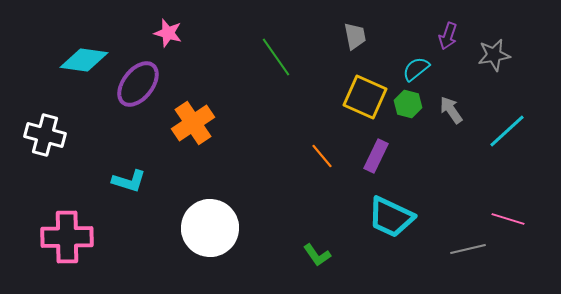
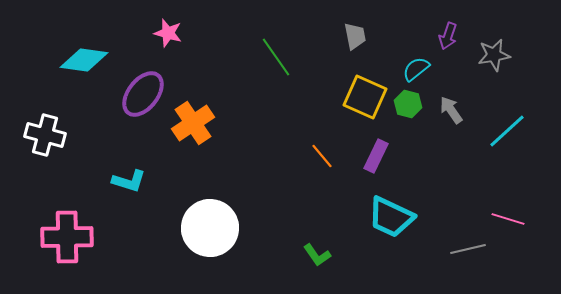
purple ellipse: moved 5 px right, 10 px down
